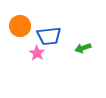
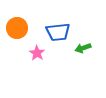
orange circle: moved 3 px left, 2 px down
blue trapezoid: moved 9 px right, 4 px up
